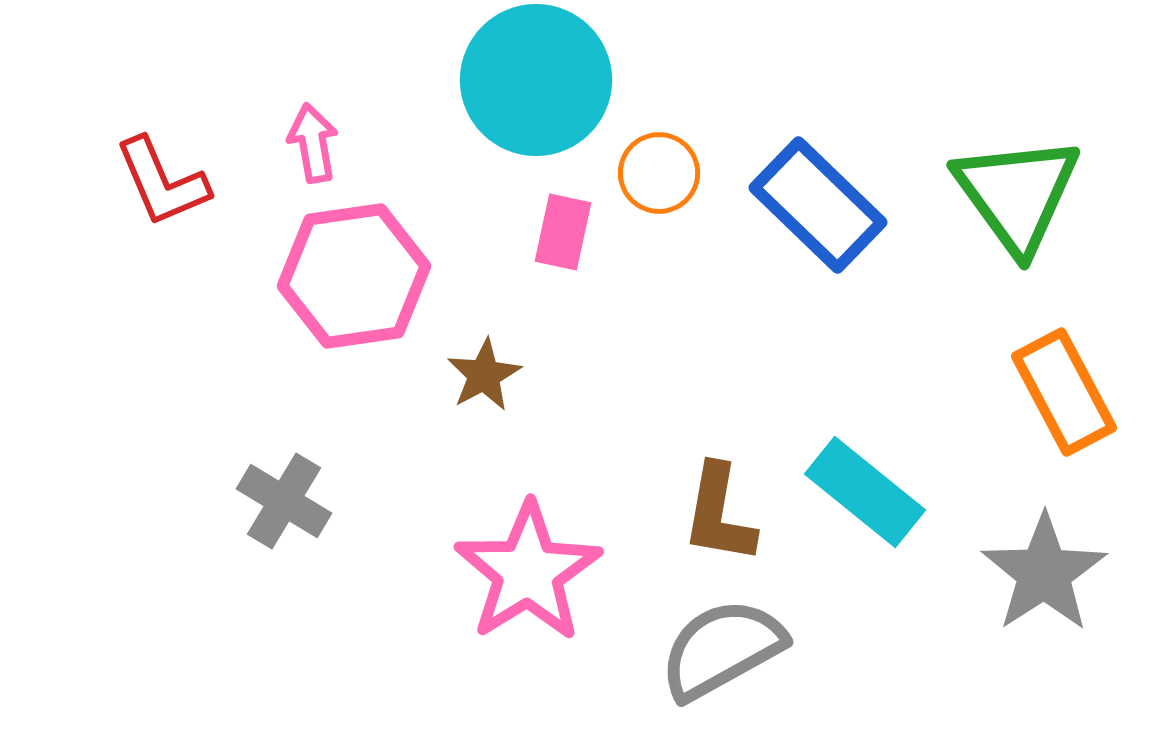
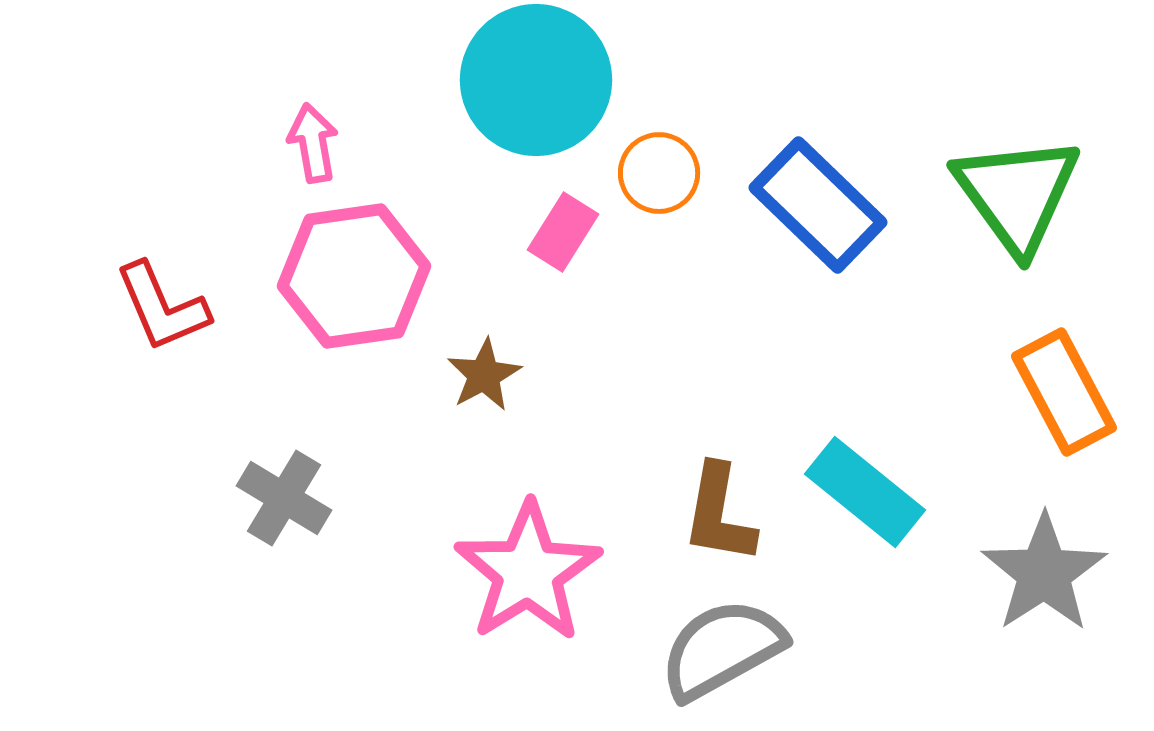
red L-shape: moved 125 px down
pink rectangle: rotated 20 degrees clockwise
gray cross: moved 3 px up
